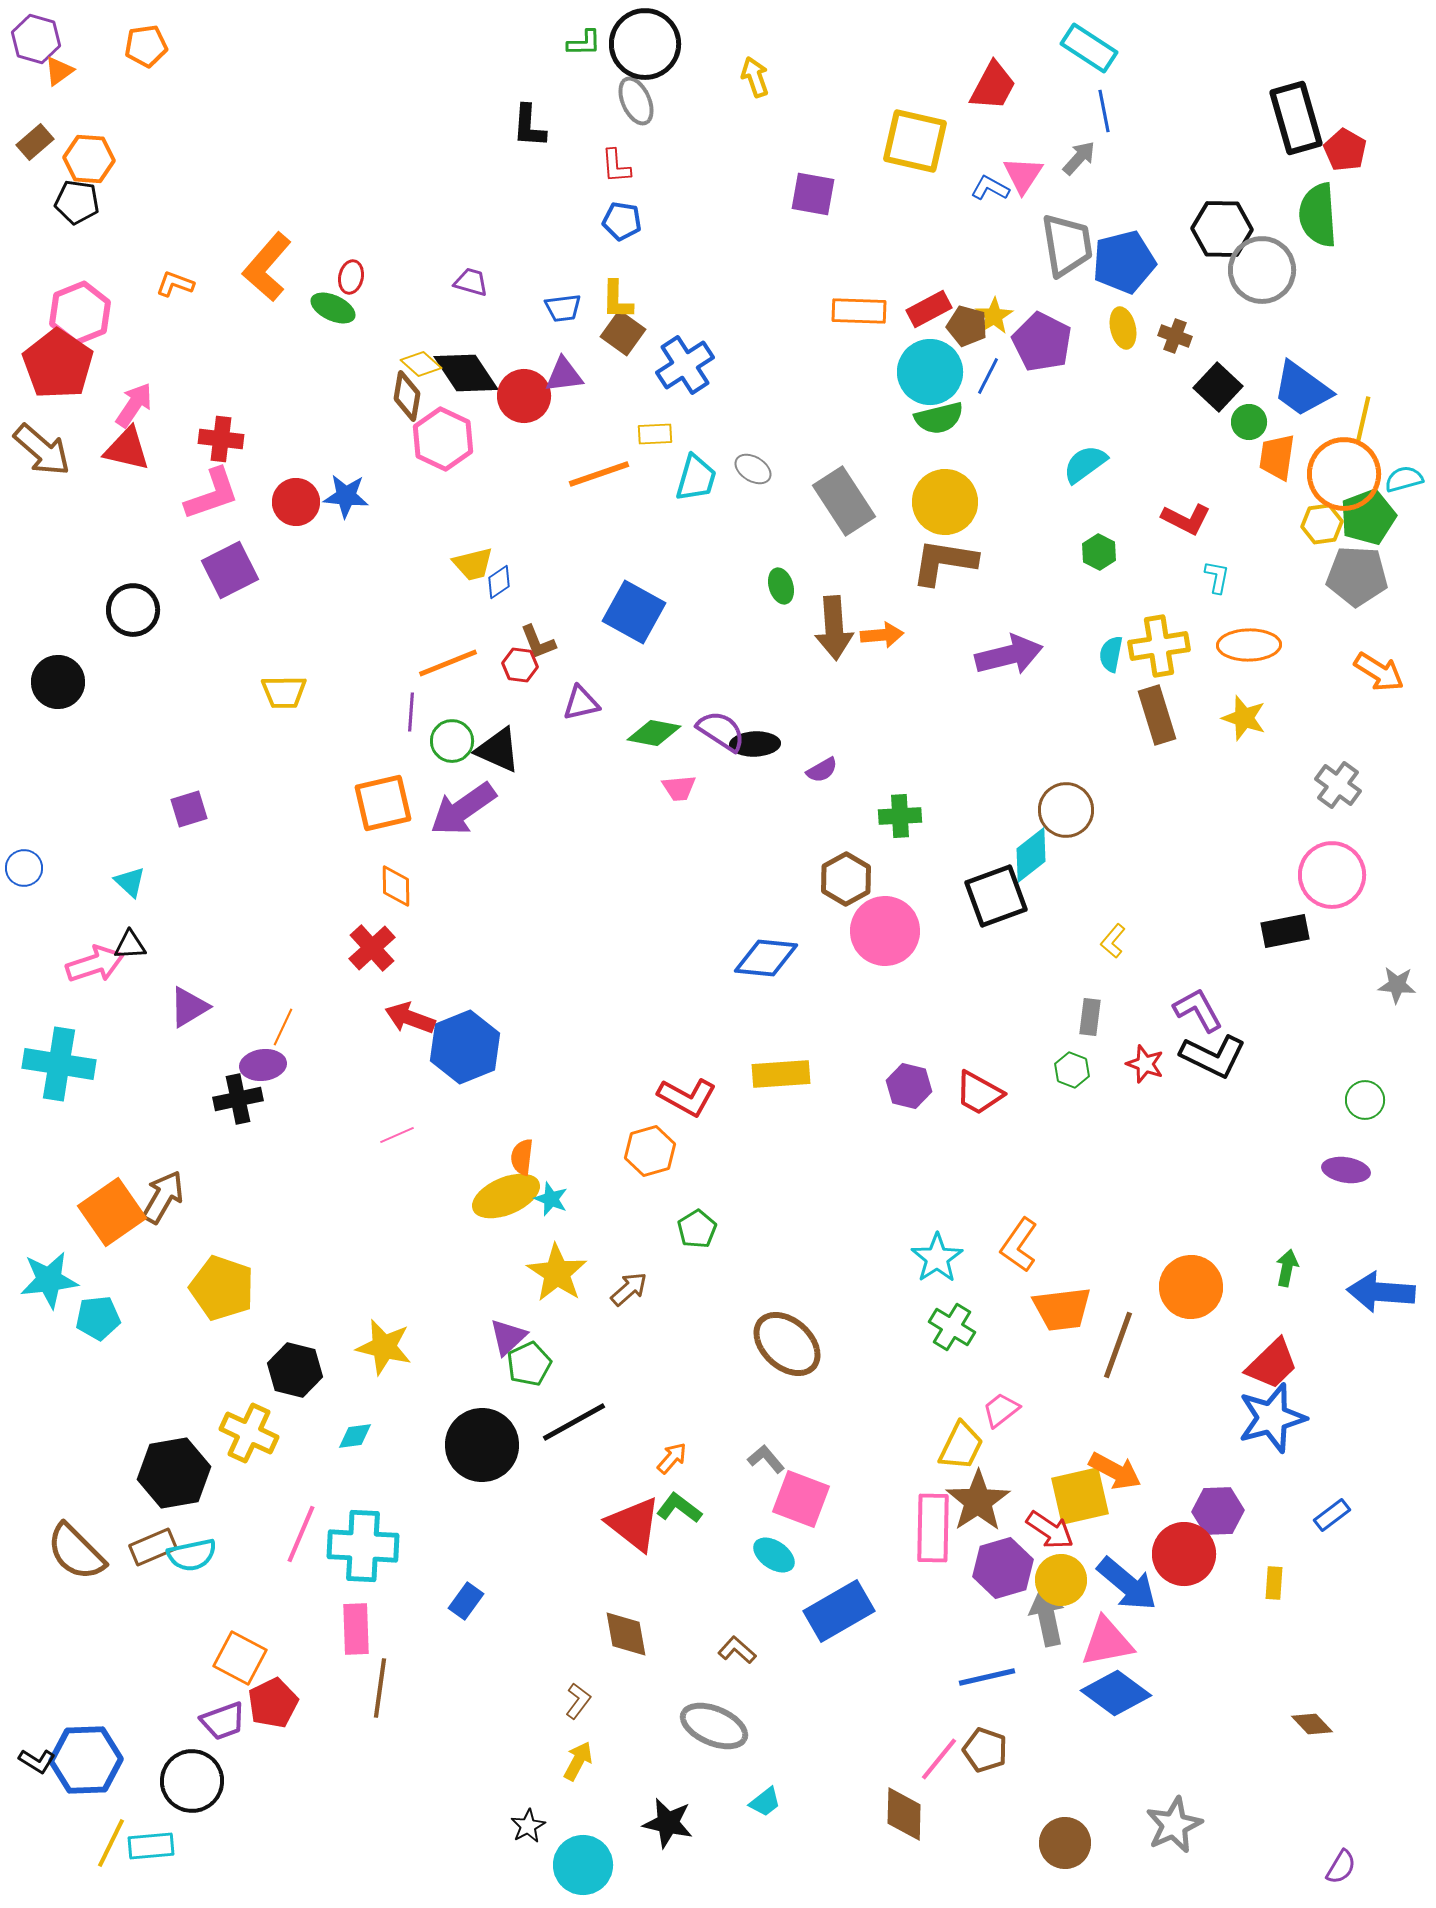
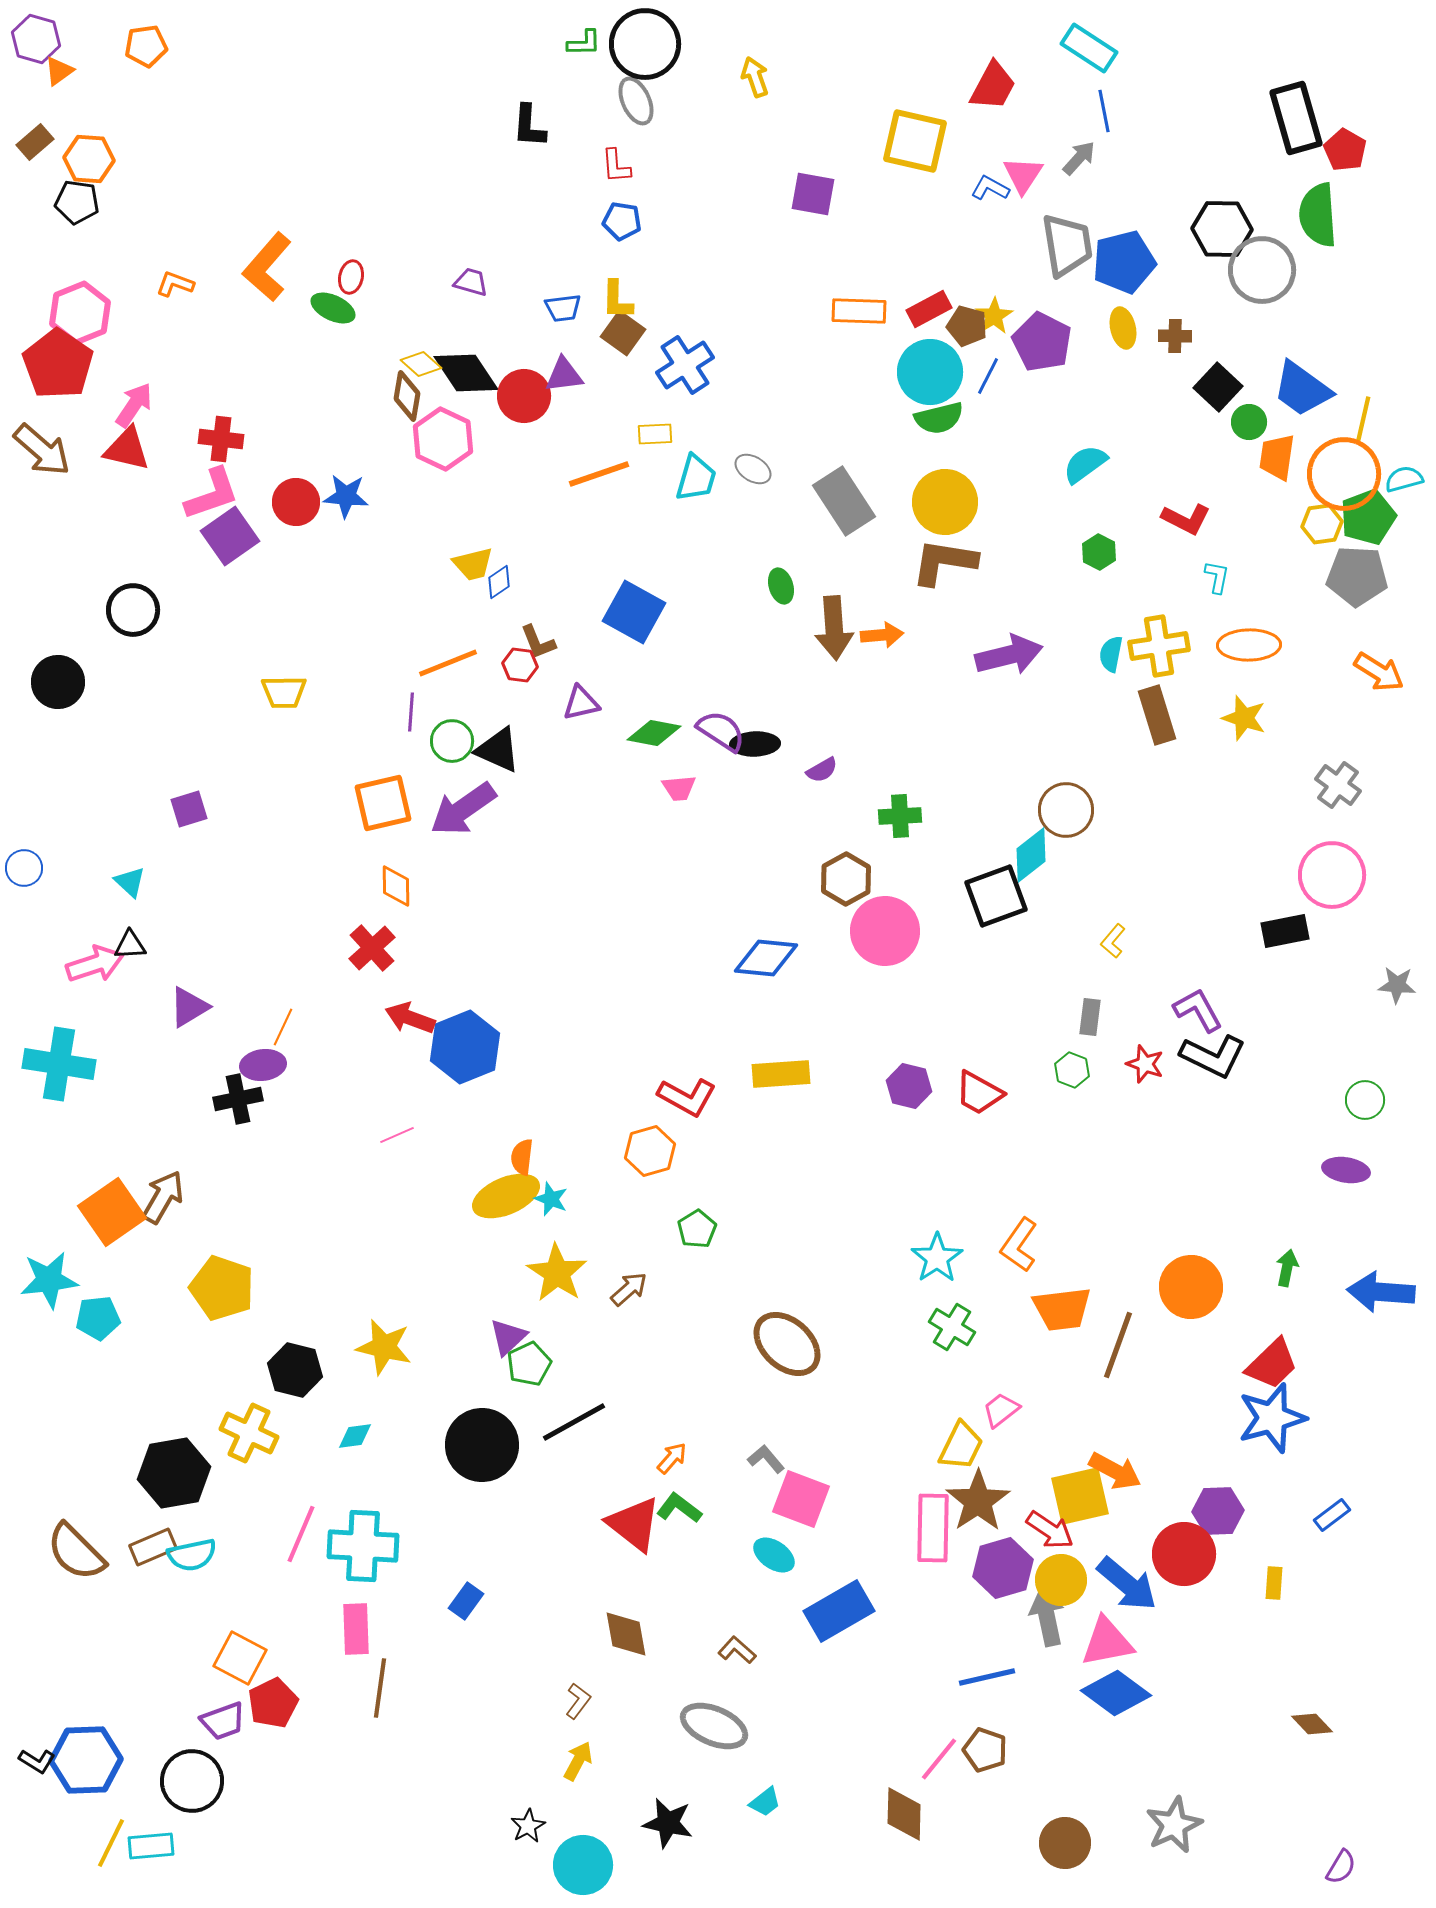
brown cross at (1175, 336): rotated 20 degrees counterclockwise
purple square at (230, 570): moved 34 px up; rotated 8 degrees counterclockwise
